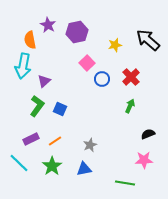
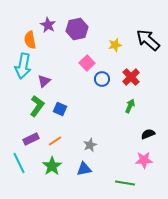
purple hexagon: moved 3 px up
cyan line: rotated 20 degrees clockwise
